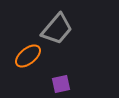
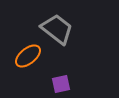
gray trapezoid: rotated 92 degrees counterclockwise
